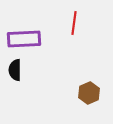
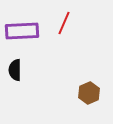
red line: moved 10 px left; rotated 15 degrees clockwise
purple rectangle: moved 2 px left, 8 px up
